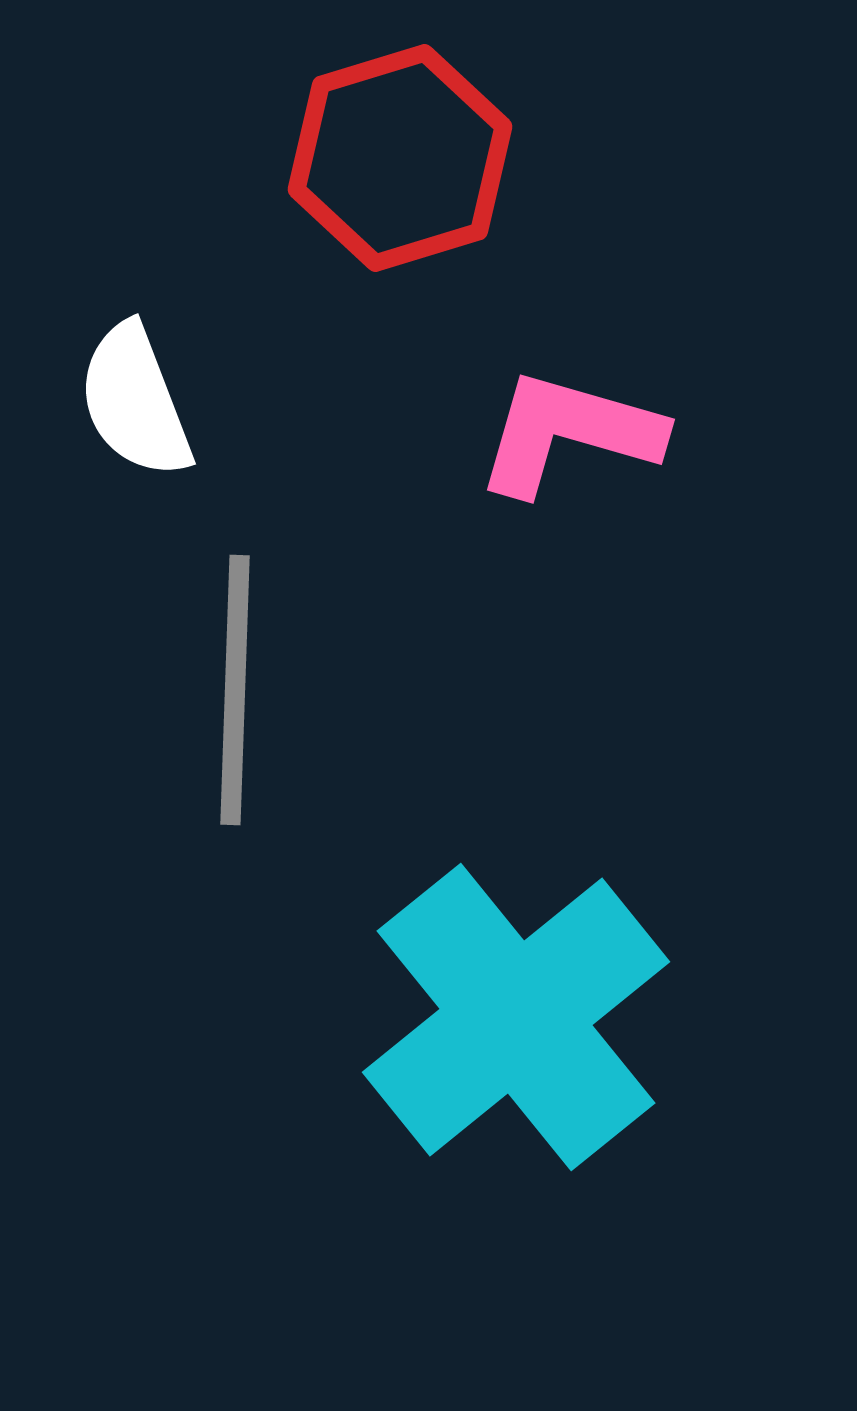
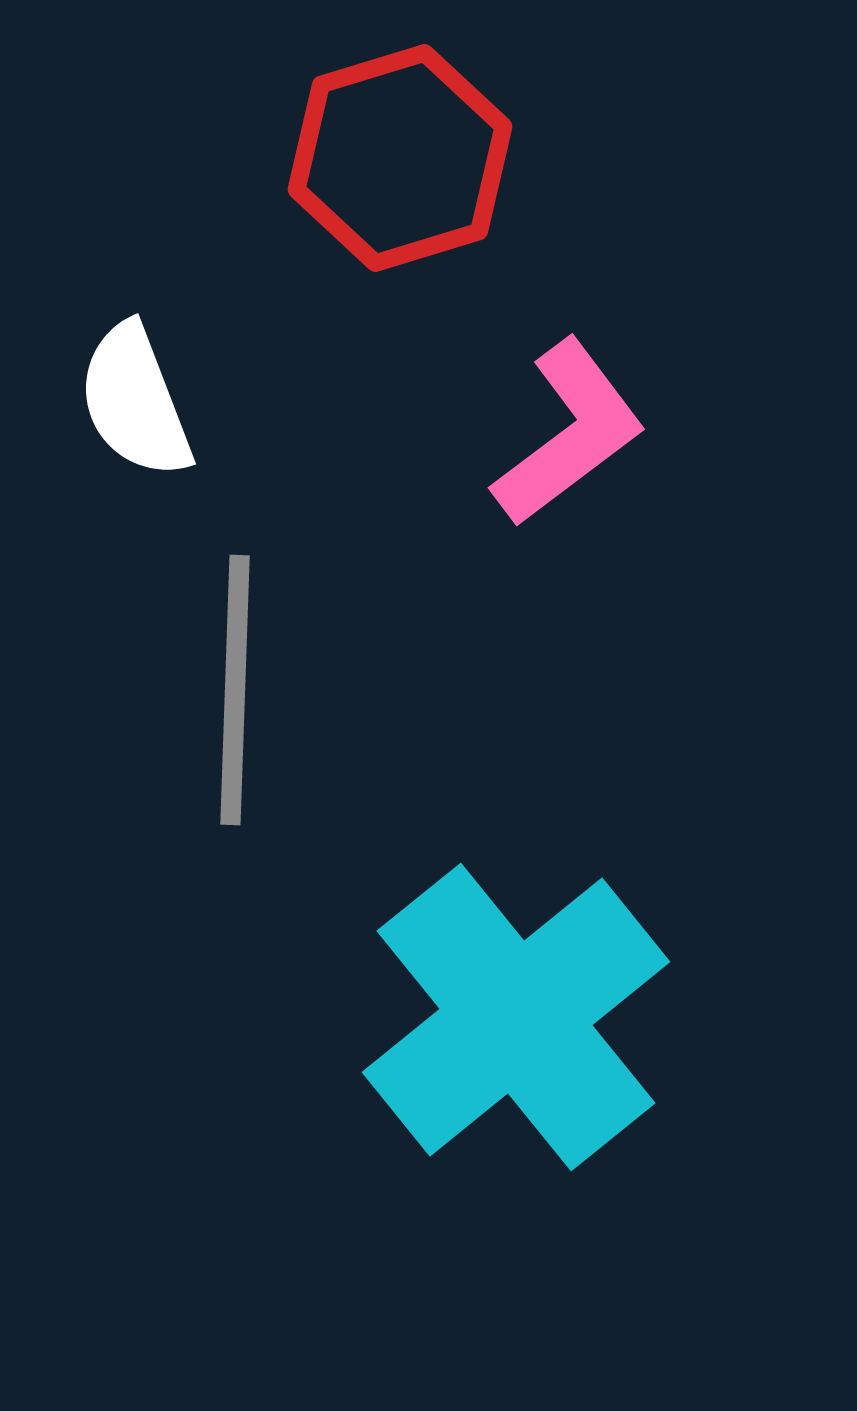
pink L-shape: rotated 127 degrees clockwise
